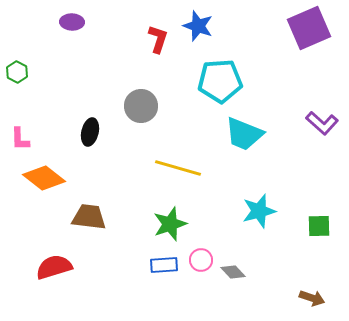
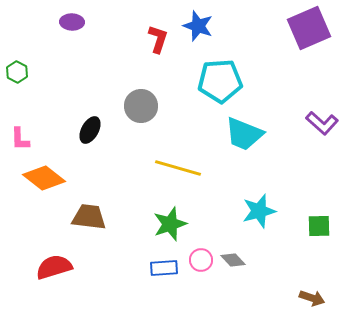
black ellipse: moved 2 px up; rotated 16 degrees clockwise
blue rectangle: moved 3 px down
gray diamond: moved 12 px up
